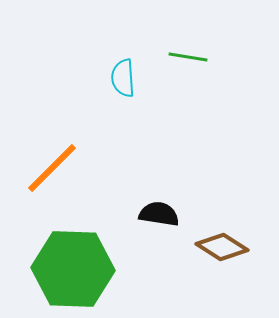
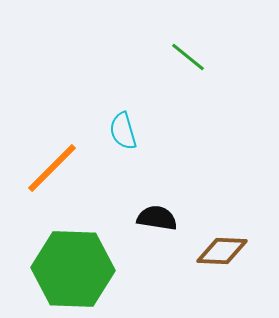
green line: rotated 30 degrees clockwise
cyan semicircle: moved 53 px down; rotated 12 degrees counterclockwise
black semicircle: moved 2 px left, 4 px down
brown diamond: moved 4 px down; rotated 30 degrees counterclockwise
